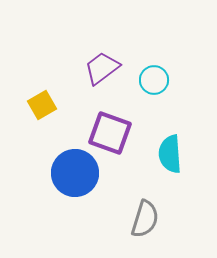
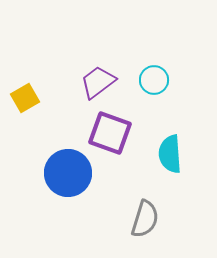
purple trapezoid: moved 4 px left, 14 px down
yellow square: moved 17 px left, 7 px up
blue circle: moved 7 px left
